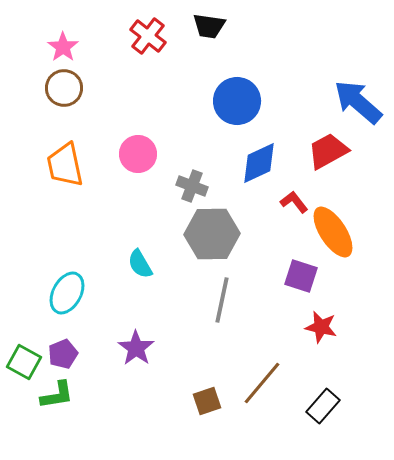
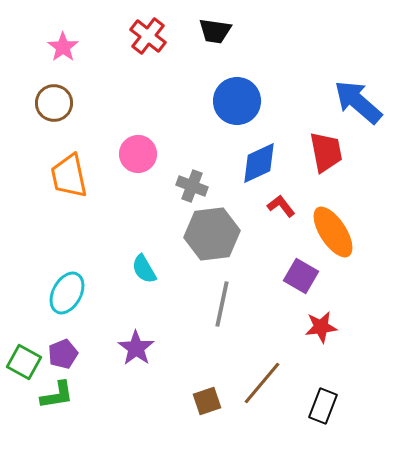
black trapezoid: moved 6 px right, 5 px down
brown circle: moved 10 px left, 15 px down
red trapezoid: moved 2 px left, 1 px down; rotated 108 degrees clockwise
orange trapezoid: moved 4 px right, 11 px down
red L-shape: moved 13 px left, 4 px down
gray hexagon: rotated 6 degrees counterclockwise
cyan semicircle: moved 4 px right, 5 px down
purple square: rotated 12 degrees clockwise
gray line: moved 4 px down
red star: rotated 20 degrees counterclockwise
black rectangle: rotated 20 degrees counterclockwise
